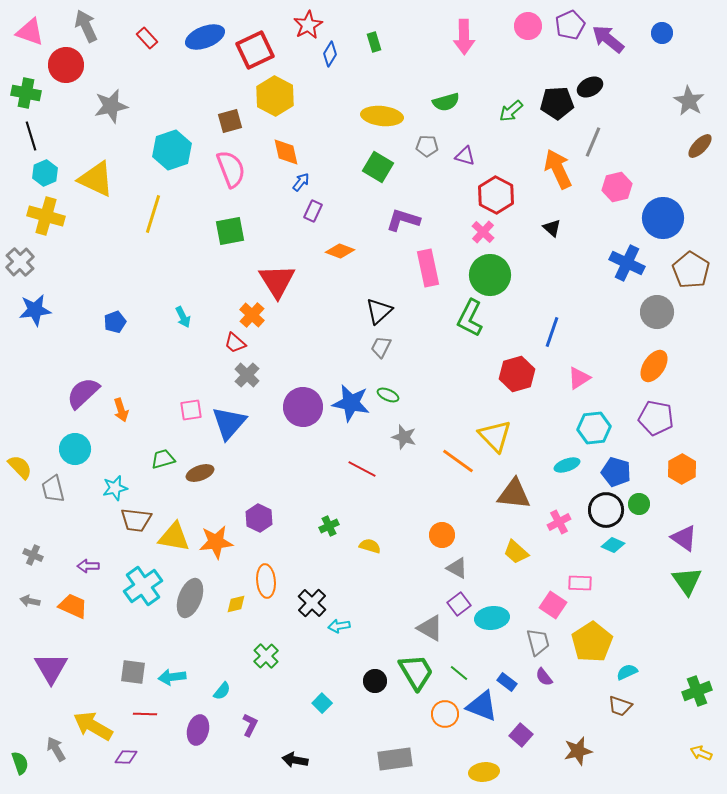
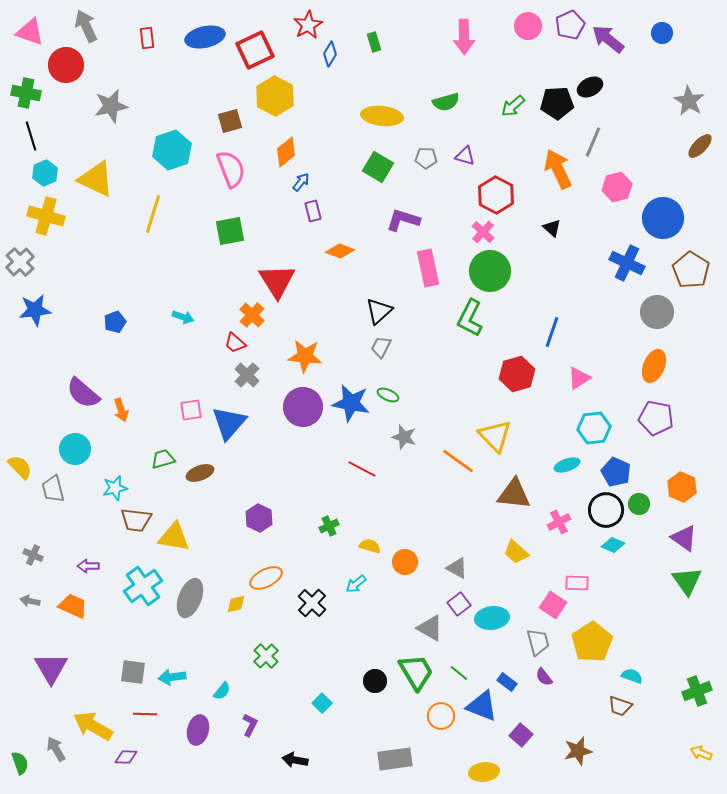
blue ellipse at (205, 37): rotated 9 degrees clockwise
red rectangle at (147, 38): rotated 35 degrees clockwise
green arrow at (511, 111): moved 2 px right, 5 px up
gray pentagon at (427, 146): moved 1 px left, 12 px down
orange diamond at (286, 152): rotated 64 degrees clockwise
purple rectangle at (313, 211): rotated 40 degrees counterclockwise
green circle at (490, 275): moved 4 px up
cyan arrow at (183, 317): rotated 45 degrees counterclockwise
orange ellipse at (654, 366): rotated 12 degrees counterclockwise
purple semicircle at (83, 393): rotated 96 degrees counterclockwise
orange hexagon at (682, 469): moved 18 px down; rotated 8 degrees counterclockwise
blue pentagon at (616, 472): rotated 8 degrees clockwise
orange circle at (442, 535): moved 37 px left, 27 px down
orange star at (216, 542): moved 89 px right, 186 px up; rotated 12 degrees clockwise
orange ellipse at (266, 581): moved 3 px up; rotated 68 degrees clockwise
pink rectangle at (580, 583): moved 3 px left
cyan arrow at (339, 626): moved 17 px right, 42 px up; rotated 30 degrees counterclockwise
cyan semicircle at (627, 672): moved 5 px right, 4 px down; rotated 45 degrees clockwise
orange circle at (445, 714): moved 4 px left, 2 px down
